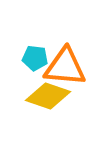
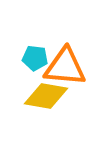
yellow diamond: moved 2 px left; rotated 9 degrees counterclockwise
